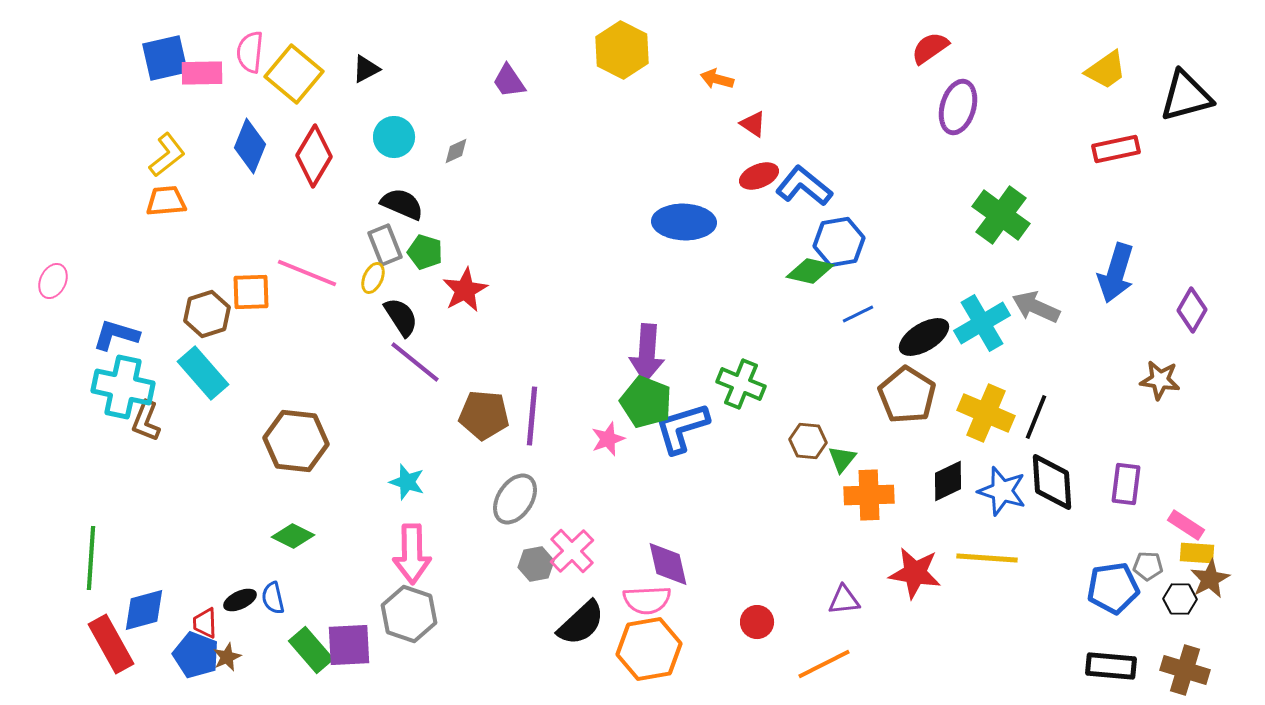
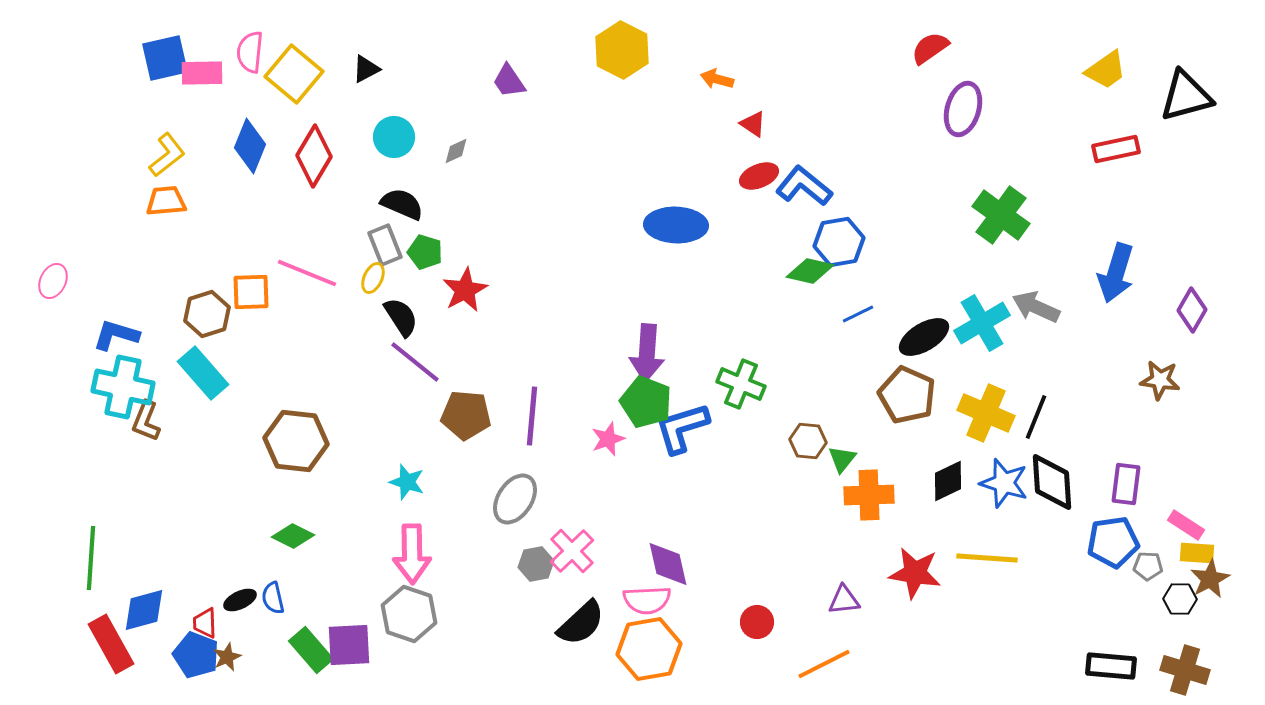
purple ellipse at (958, 107): moved 5 px right, 2 px down
blue ellipse at (684, 222): moved 8 px left, 3 px down
brown pentagon at (907, 395): rotated 8 degrees counterclockwise
brown pentagon at (484, 415): moved 18 px left
blue star at (1002, 491): moved 2 px right, 8 px up
blue pentagon at (1113, 588): moved 46 px up
